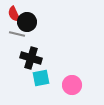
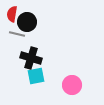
red semicircle: moved 2 px left; rotated 35 degrees clockwise
cyan square: moved 5 px left, 2 px up
